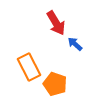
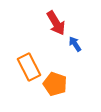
blue arrow: rotated 14 degrees clockwise
